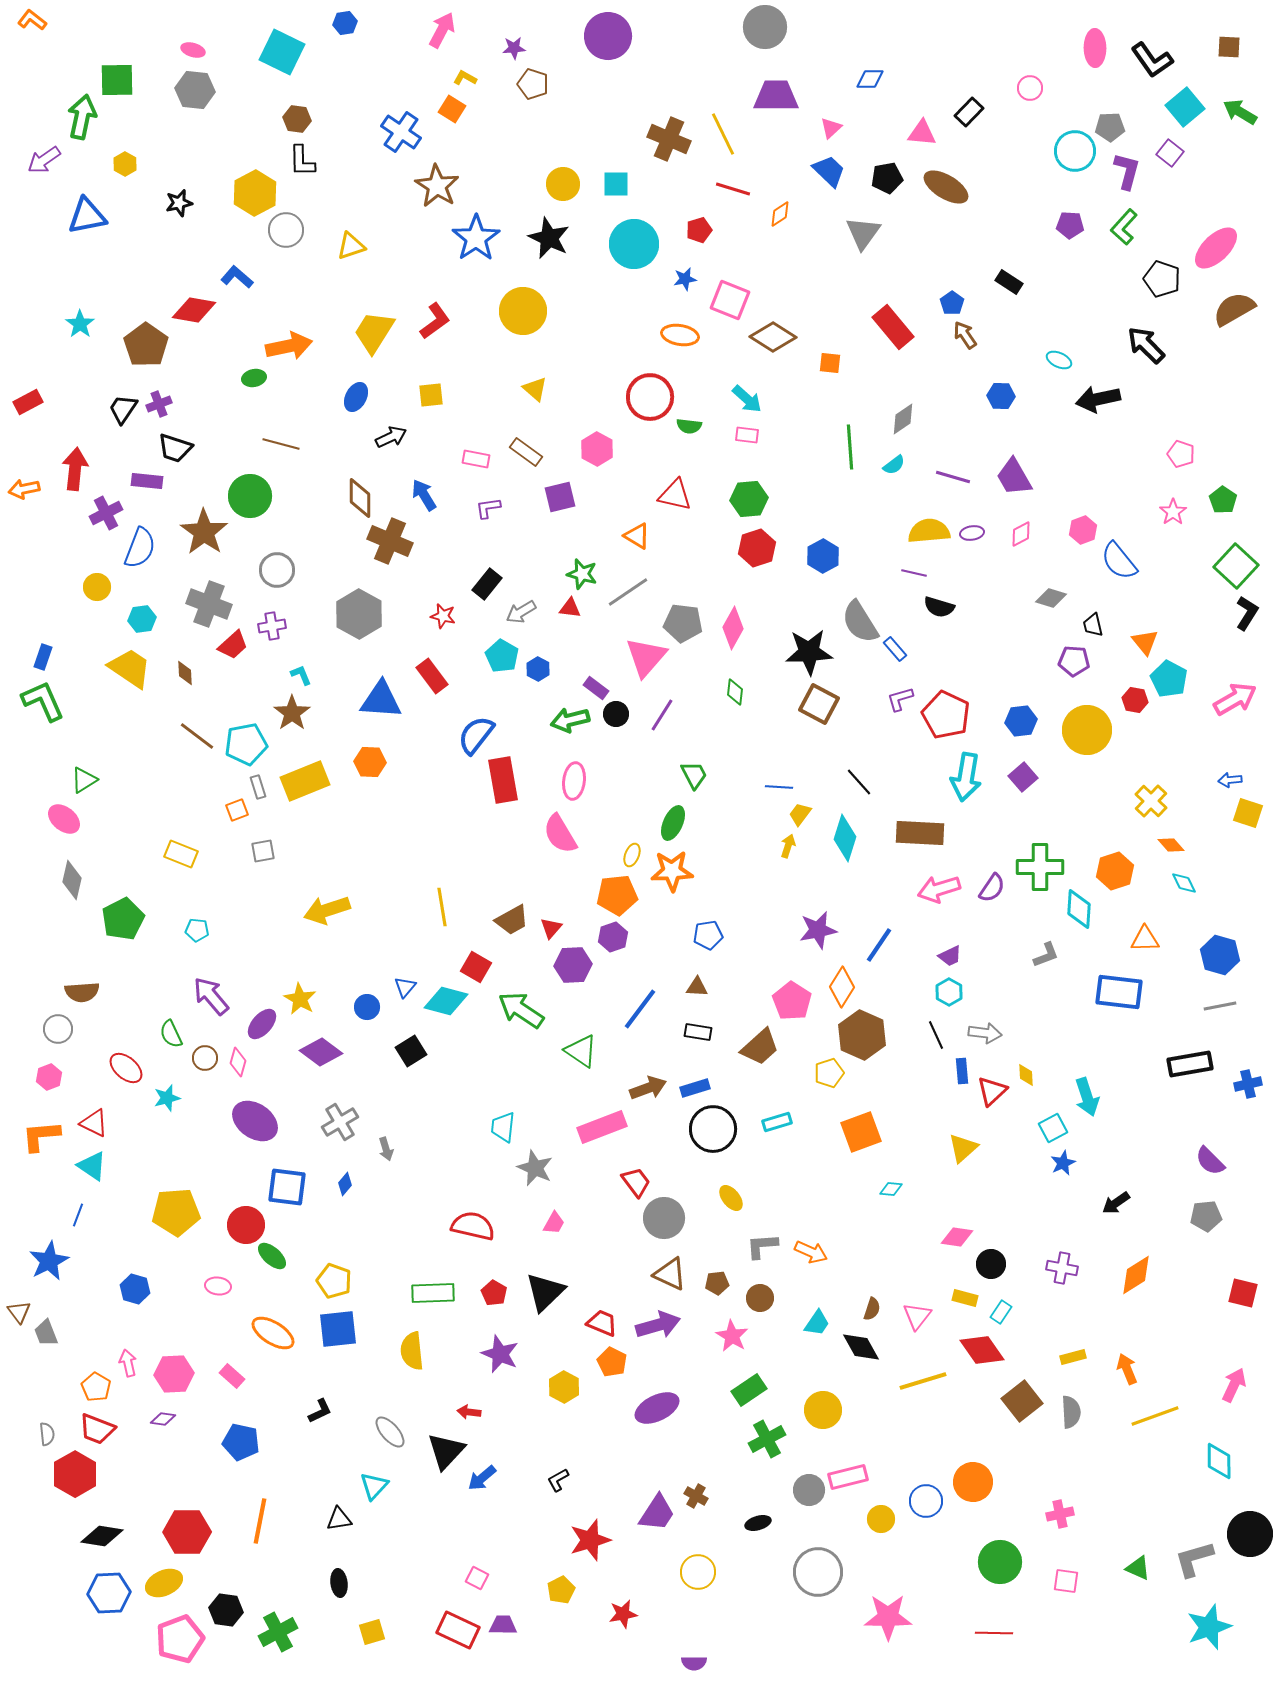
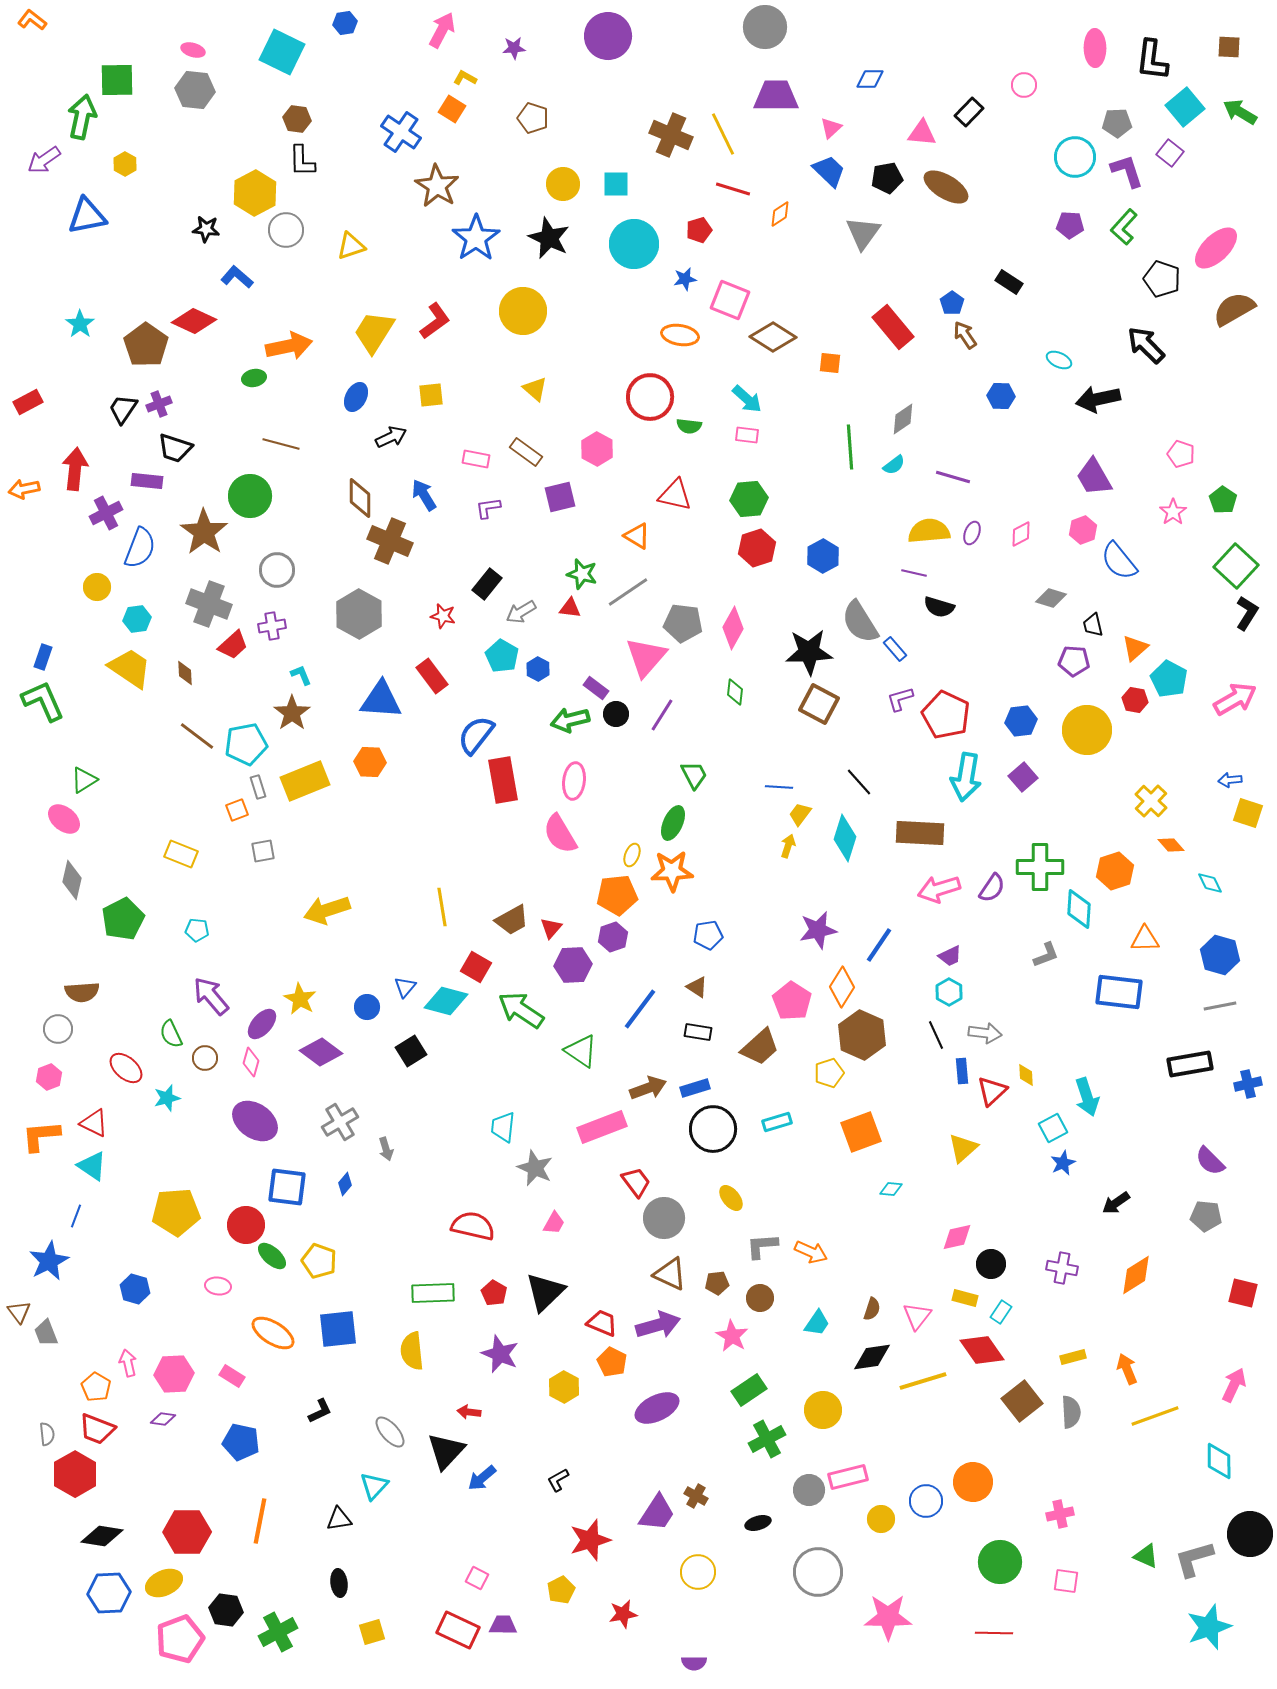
black L-shape at (1152, 60): rotated 42 degrees clockwise
brown pentagon at (533, 84): moved 34 px down
pink circle at (1030, 88): moved 6 px left, 3 px up
gray pentagon at (1110, 127): moved 7 px right, 4 px up
brown cross at (669, 139): moved 2 px right, 4 px up
cyan circle at (1075, 151): moved 6 px down
purple L-shape at (1127, 171): rotated 33 degrees counterclockwise
black star at (179, 203): moved 27 px right, 26 px down; rotated 20 degrees clockwise
red diamond at (194, 310): moved 11 px down; rotated 15 degrees clockwise
purple trapezoid at (1014, 477): moved 80 px right
purple ellipse at (972, 533): rotated 60 degrees counterclockwise
cyan hexagon at (142, 619): moved 5 px left
orange triangle at (1145, 642): moved 10 px left, 6 px down; rotated 28 degrees clockwise
cyan diamond at (1184, 883): moved 26 px right
brown triangle at (697, 987): rotated 30 degrees clockwise
pink diamond at (238, 1062): moved 13 px right
blue line at (78, 1215): moved 2 px left, 1 px down
gray pentagon at (1206, 1216): rotated 12 degrees clockwise
pink diamond at (957, 1237): rotated 20 degrees counterclockwise
yellow pentagon at (334, 1281): moved 15 px left, 20 px up
black diamond at (861, 1347): moved 11 px right, 10 px down; rotated 69 degrees counterclockwise
pink rectangle at (232, 1376): rotated 10 degrees counterclockwise
green triangle at (1138, 1568): moved 8 px right, 12 px up
